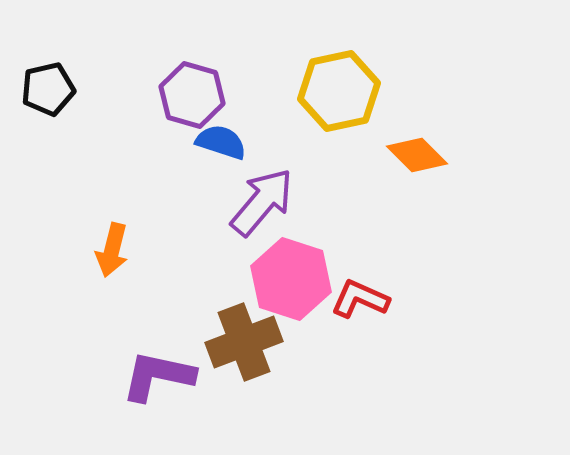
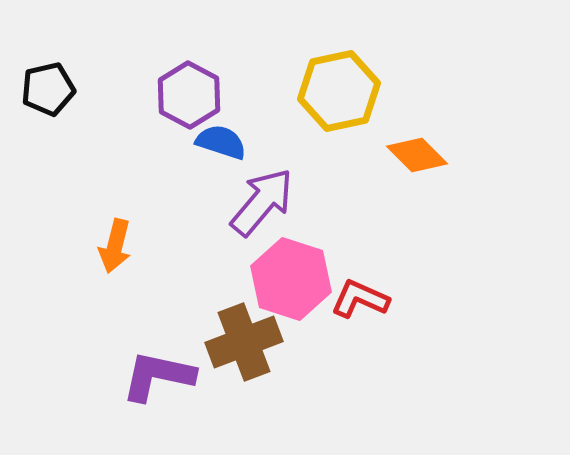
purple hexagon: moved 3 px left; rotated 12 degrees clockwise
orange arrow: moved 3 px right, 4 px up
